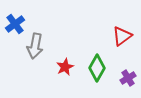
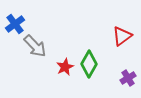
gray arrow: rotated 55 degrees counterclockwise
green diamond: moved 8 px left, 4 px up
